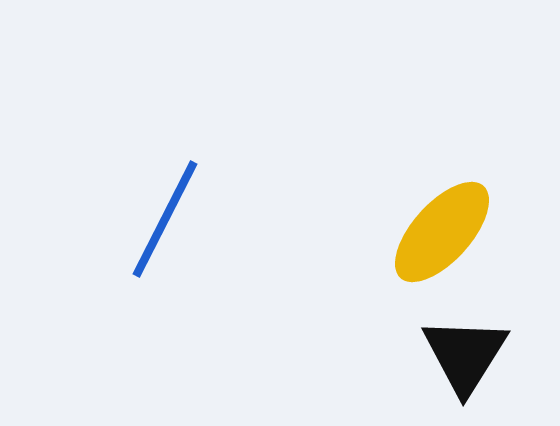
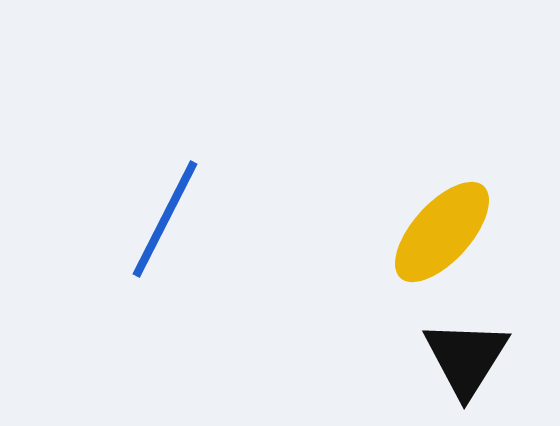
black triangle: moved 1 px right, 3 px down
